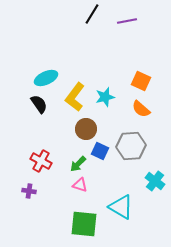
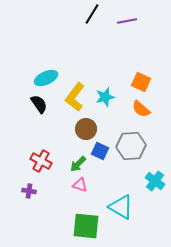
orange square: moved 1 px down
green square: moved 2 px right, 2 px down
